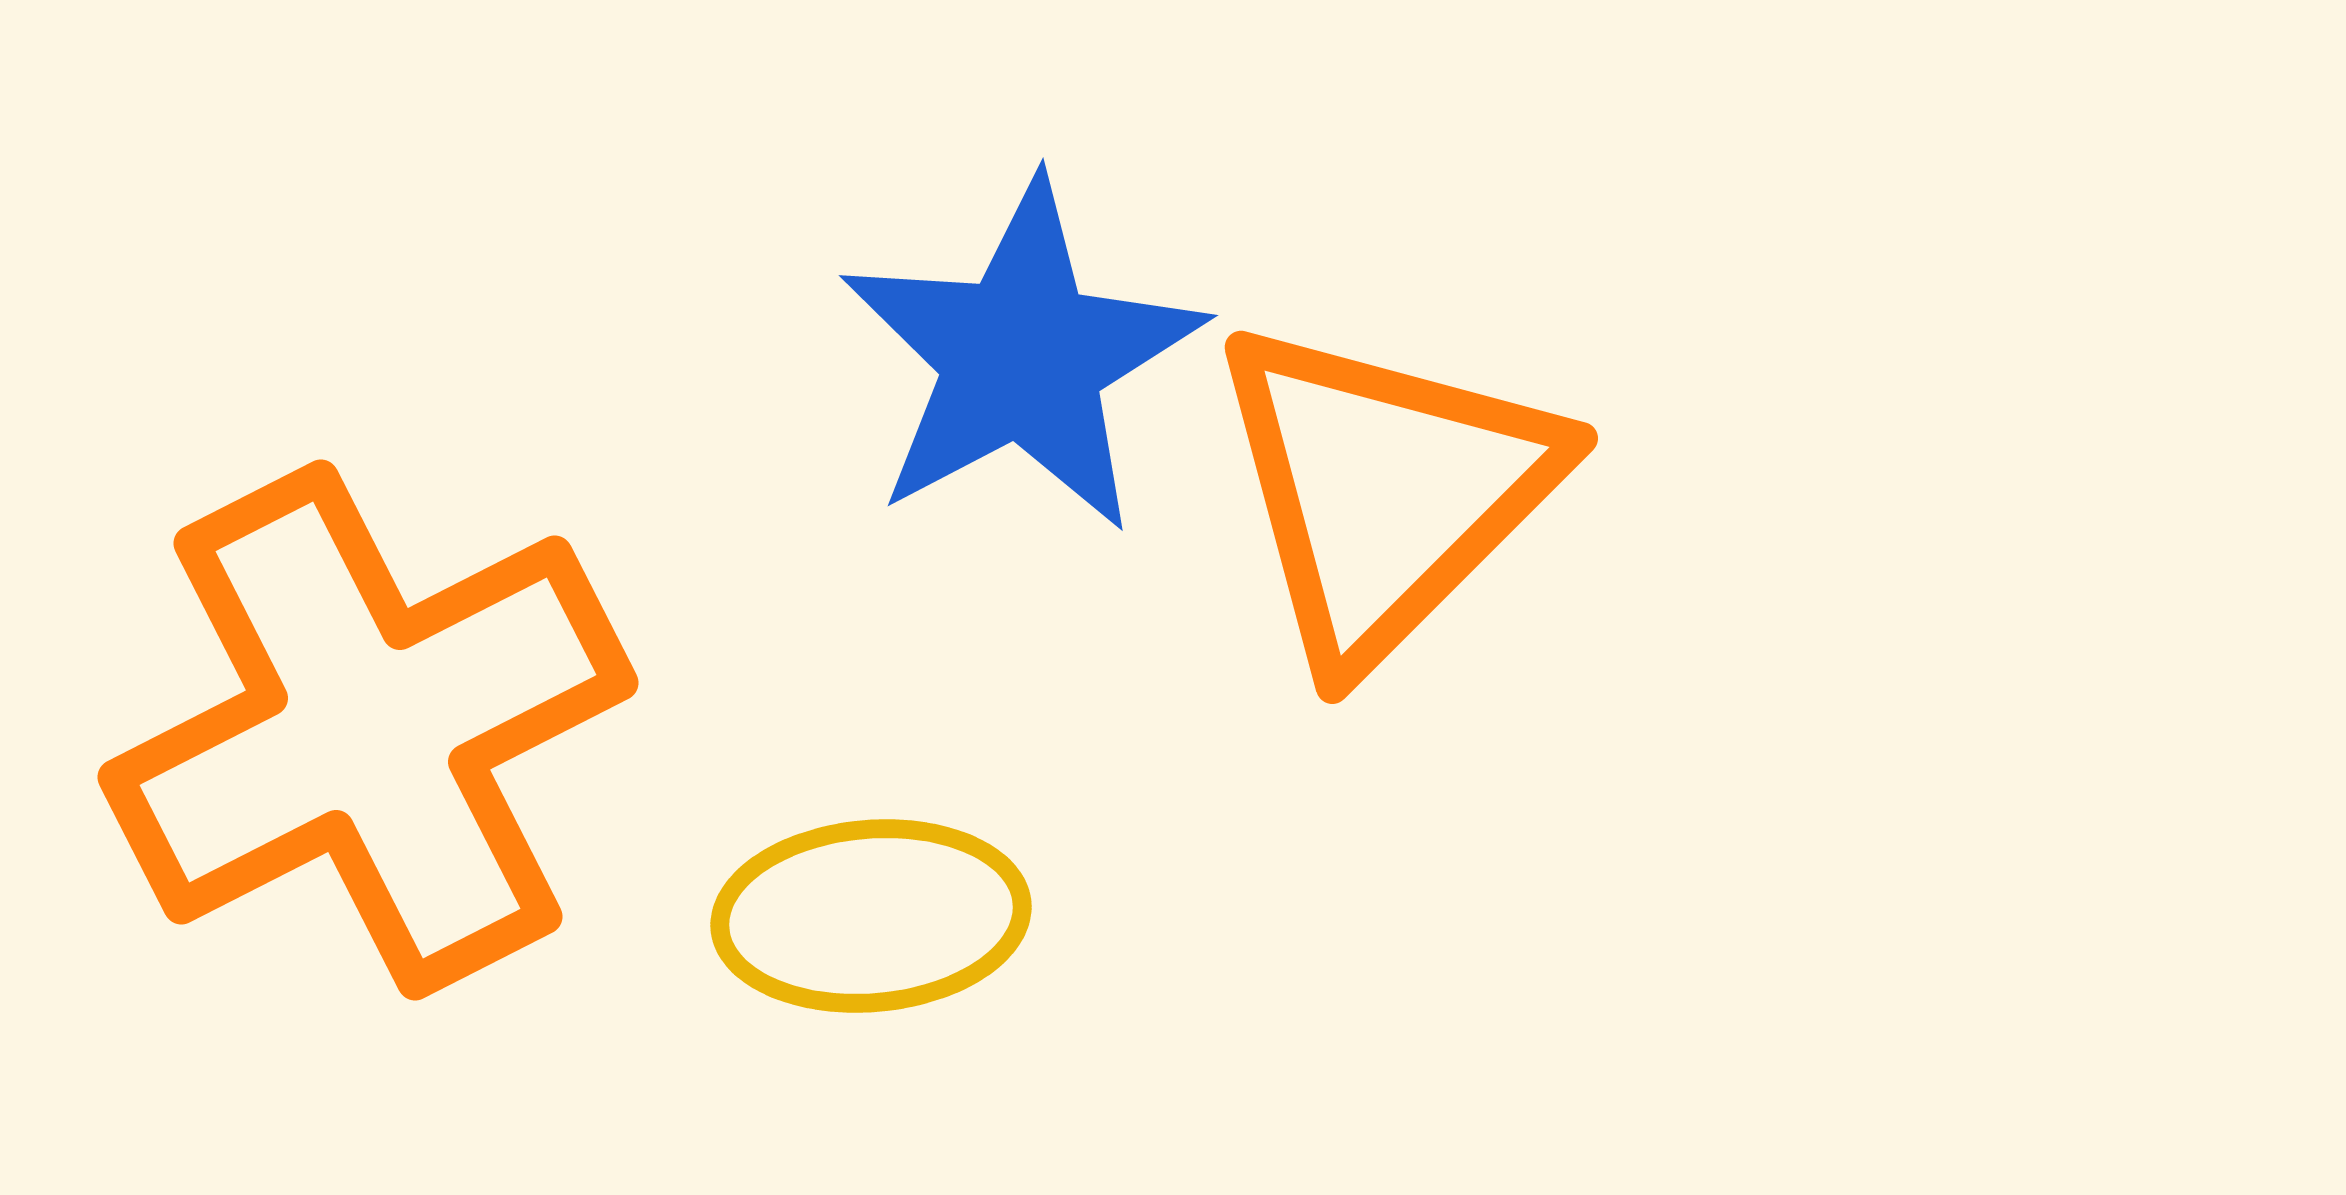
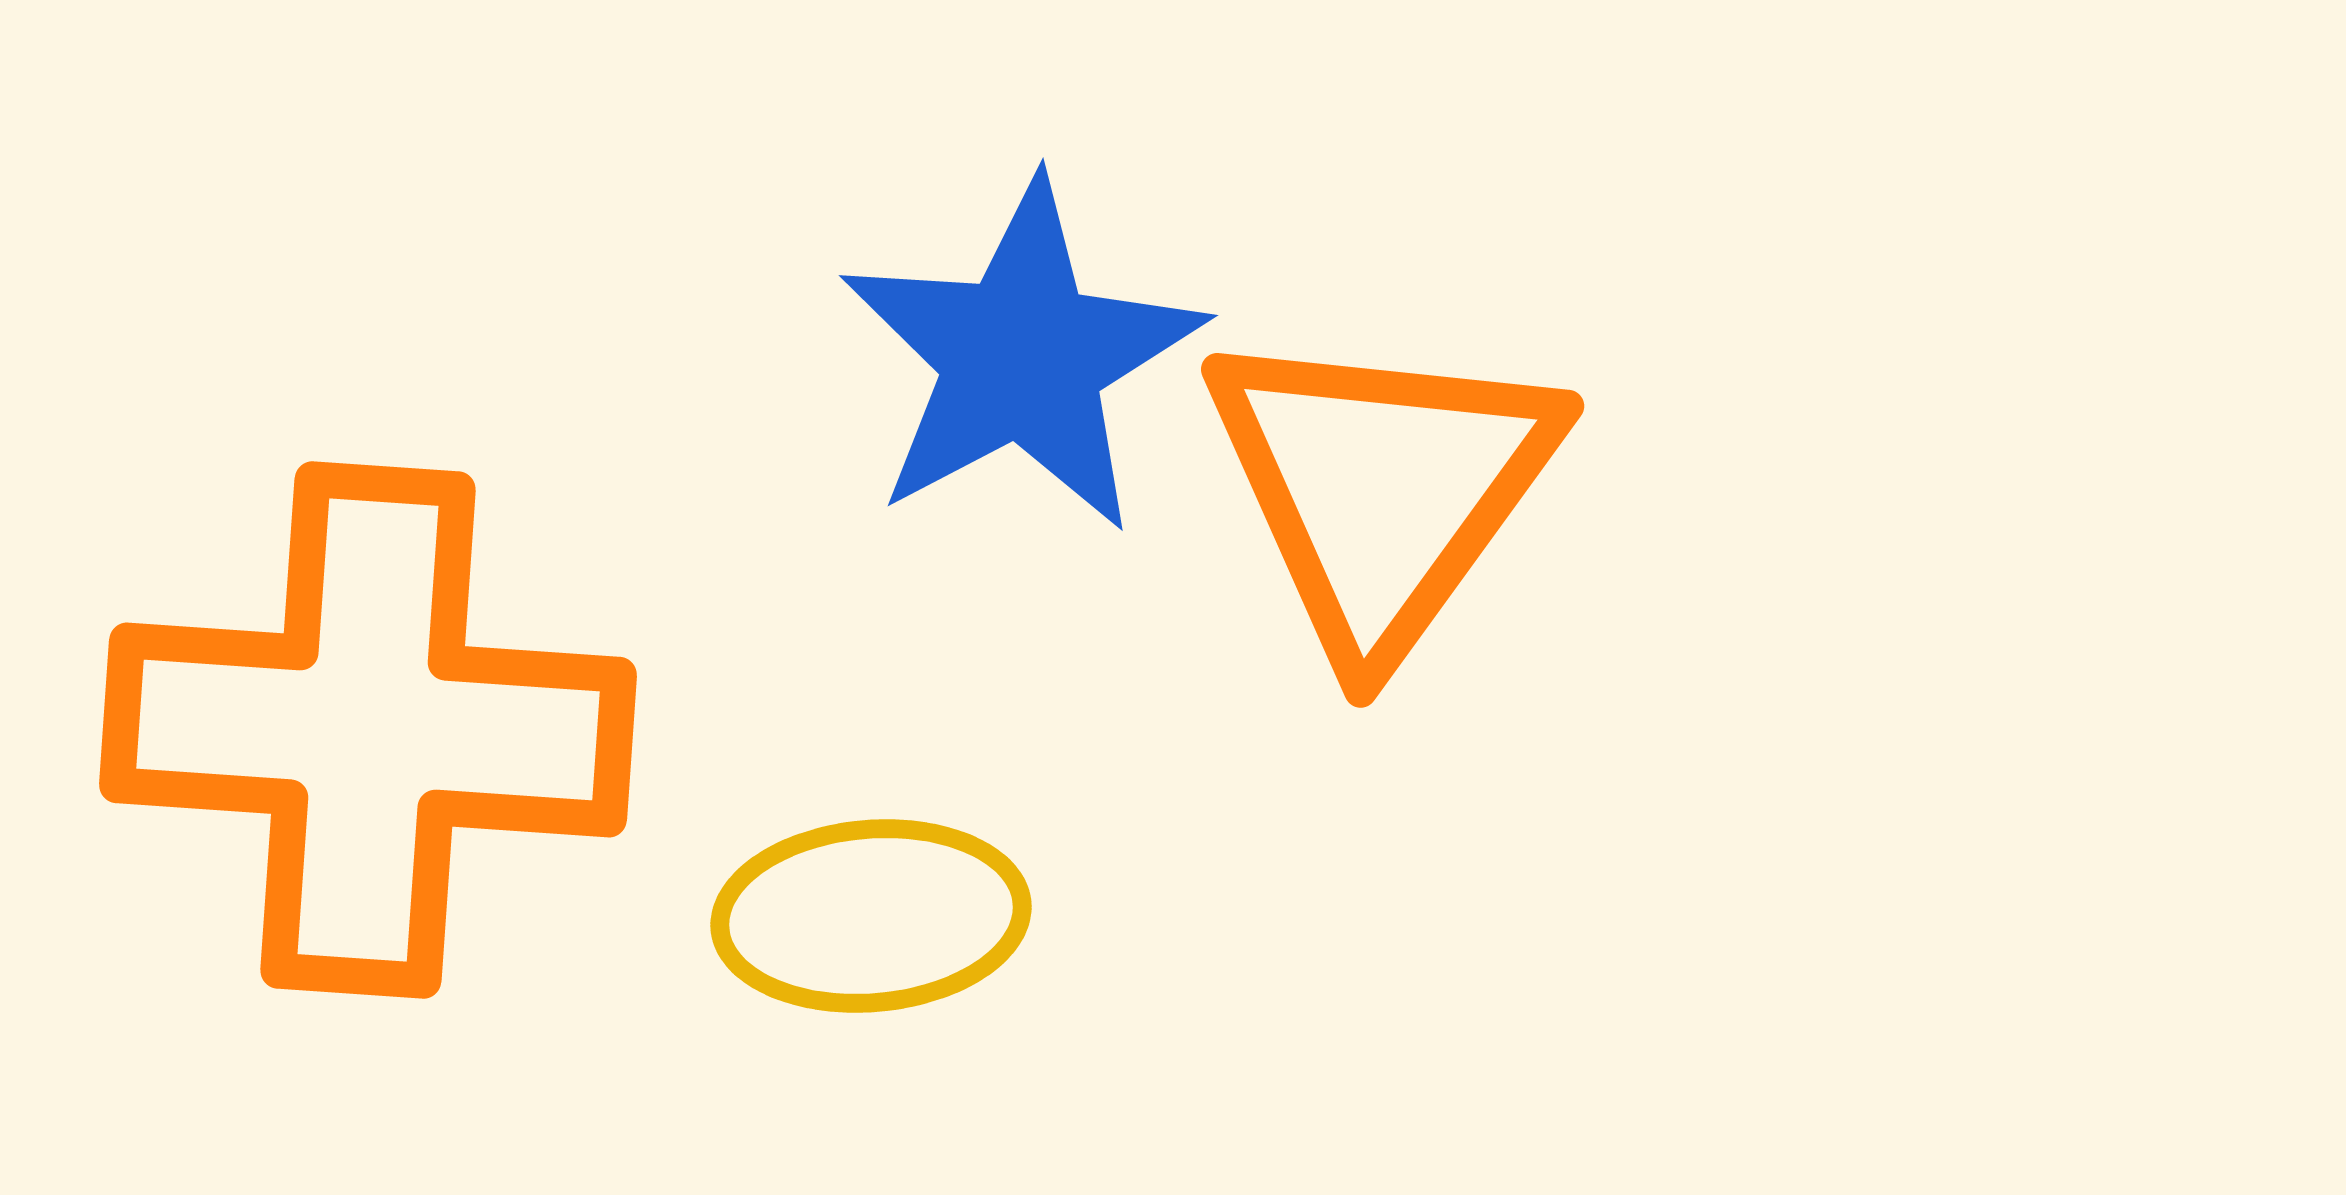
orange triangle: moved 3 px left, 2 px up; rotated 9 degrees counterclockwise
orange cross: rotated 31 degrees clockwise
